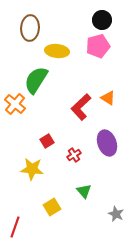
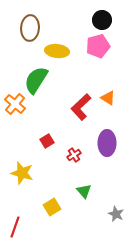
purple ellipse: rotated 20 degrees clockwise
yellow star: moved 10 px left, 4 px down; rotated 10 degrees clockwise
